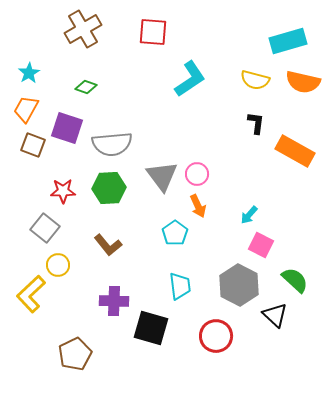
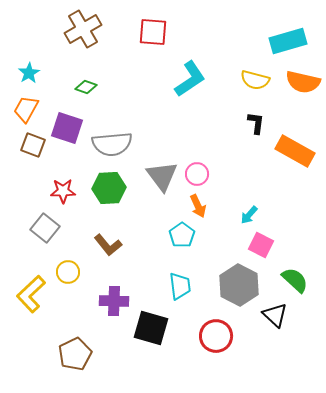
cyan pentagon: moved 7 px right, 2 px down
yellow circle: moved 10 px right, 7 px down
